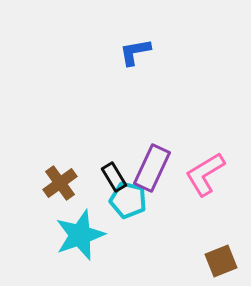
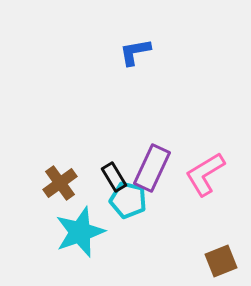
cyan star: moved 3 px up
